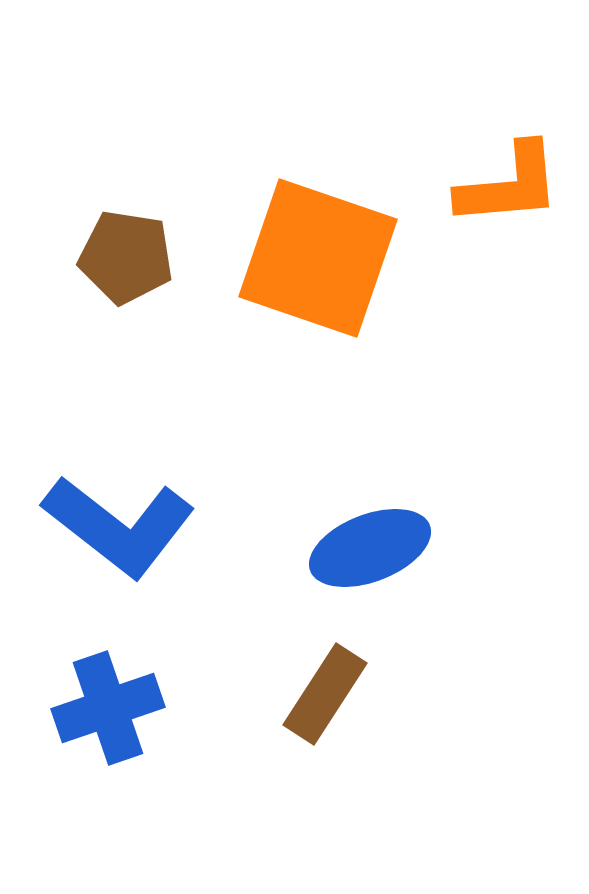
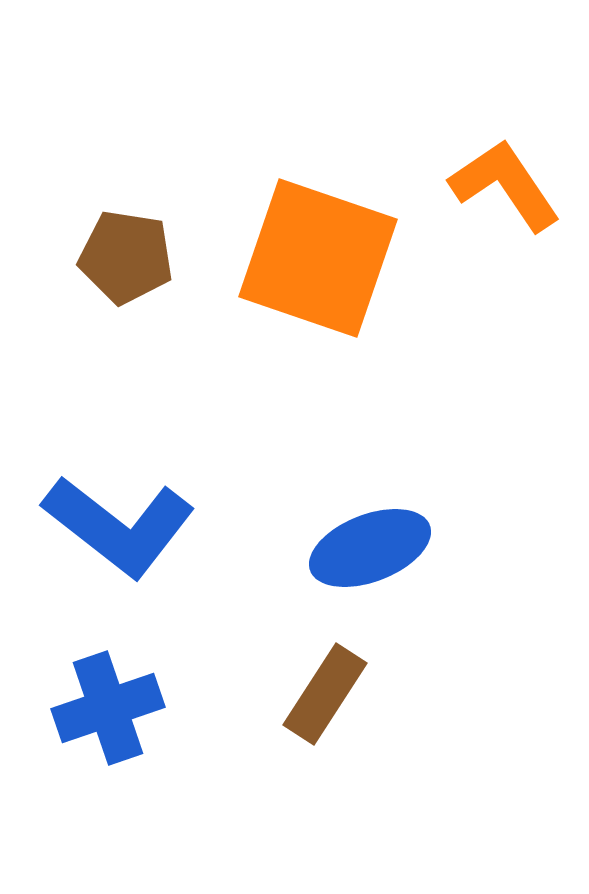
orange L-shape: moved 4 px left; rotated 119 degrees counterclockwise
